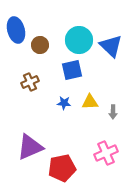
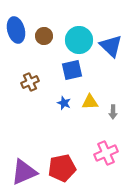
brown circle: moved 4 px right, 9 px up
blue star: rotated 16 degrees clockwise
purple triangle: moved 6 px left, 25 px down
